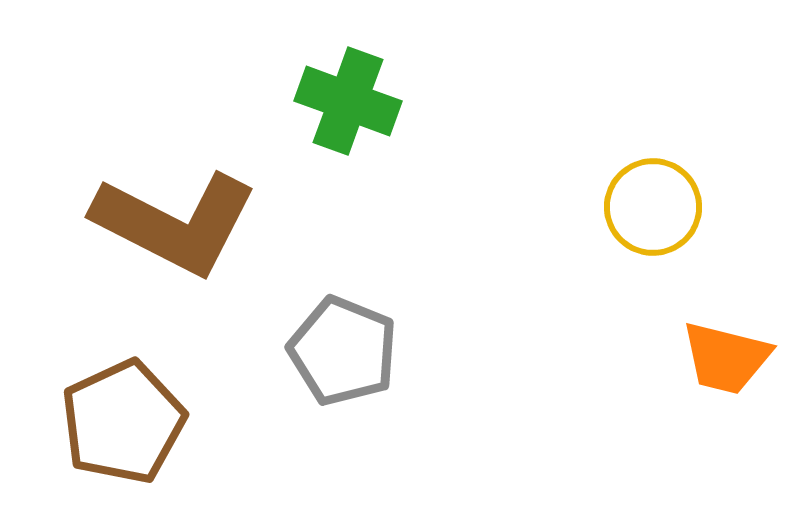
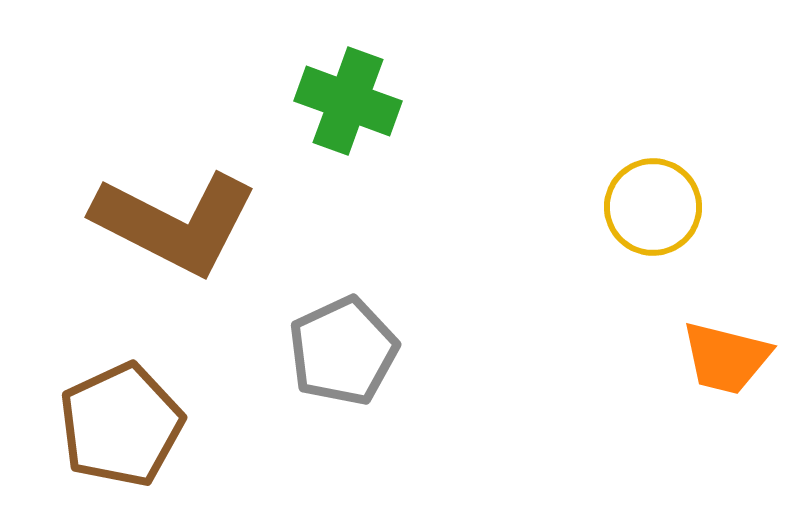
gray pentagon: rotated 25 degrees clockwise
brown pentagon: moved 2 px left, 3 px down
